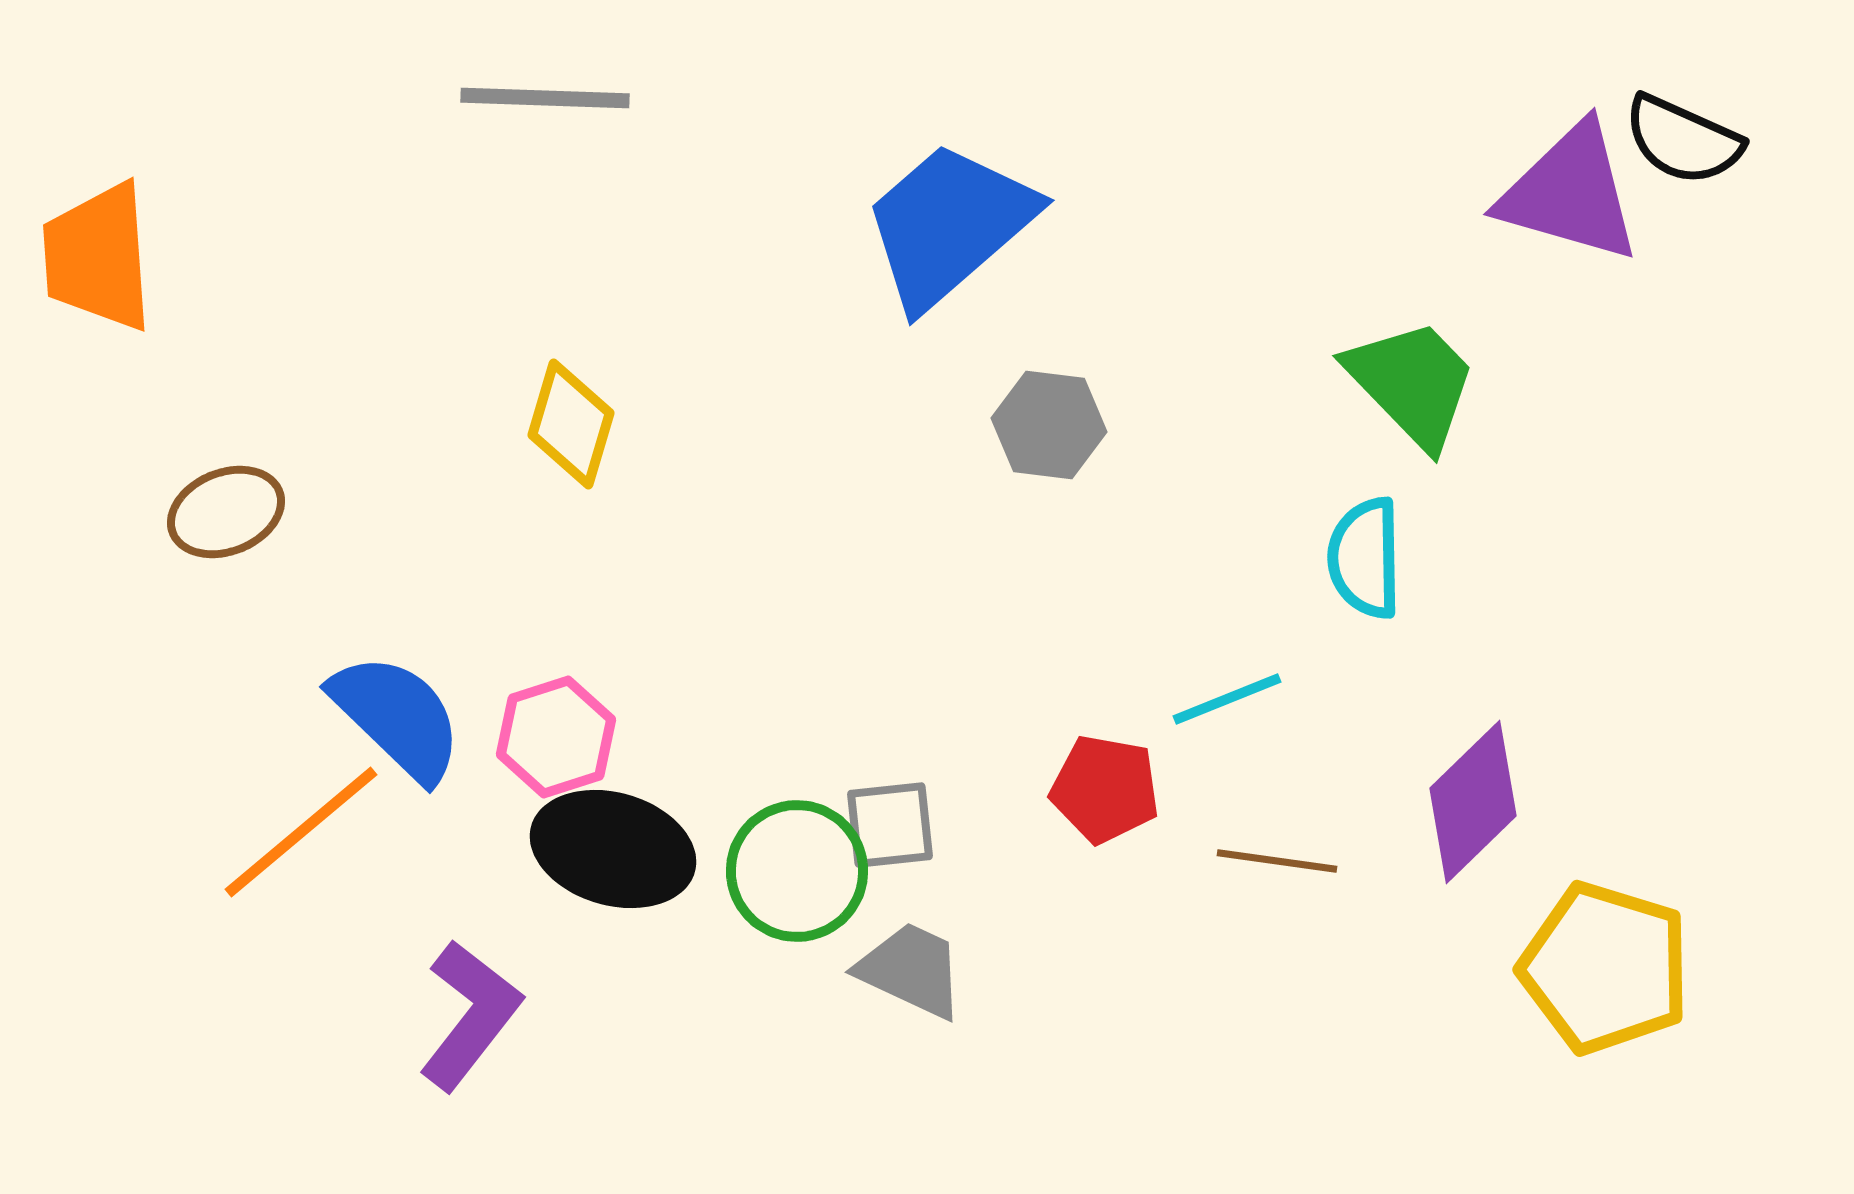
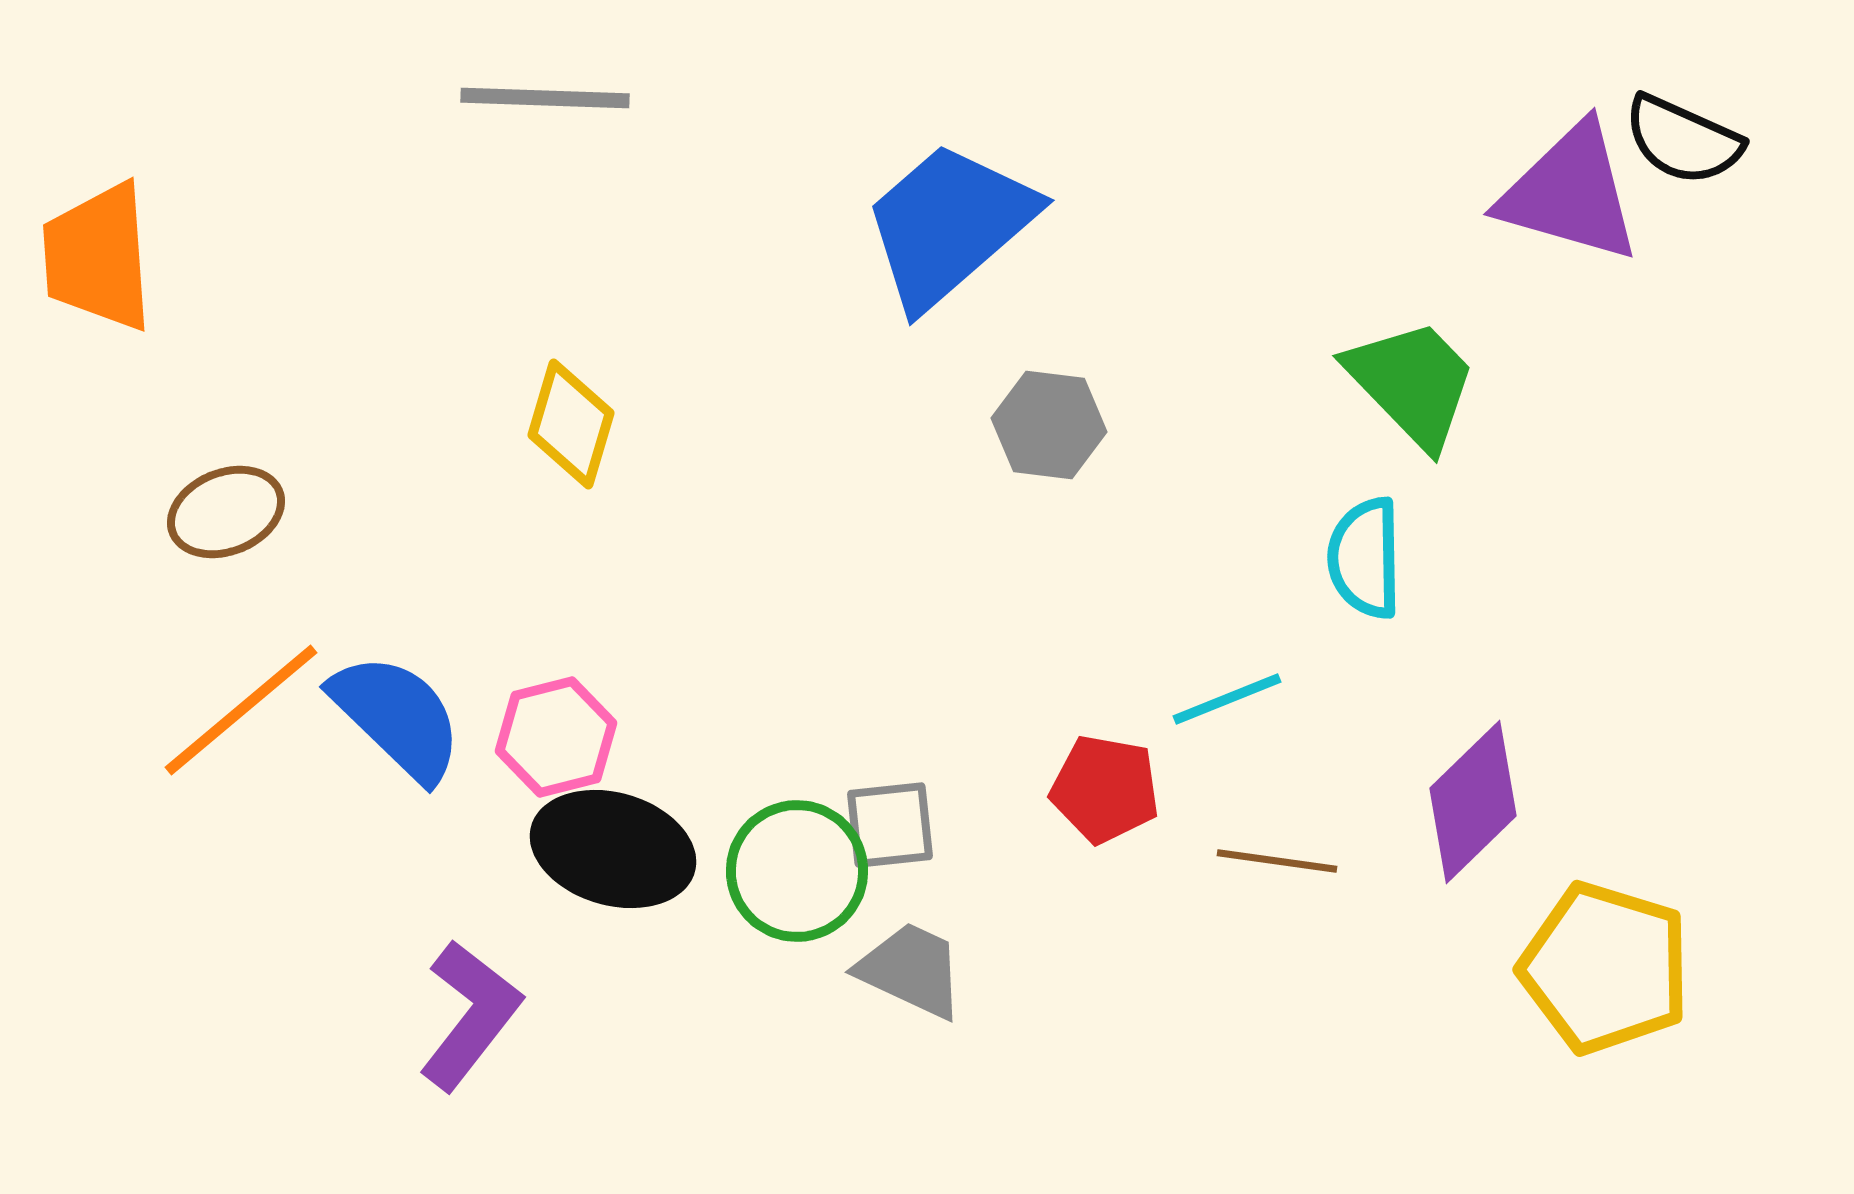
pink hexagon: rotated 4 degrees clockwise
orange line: moved 60 px left, 122 px up
